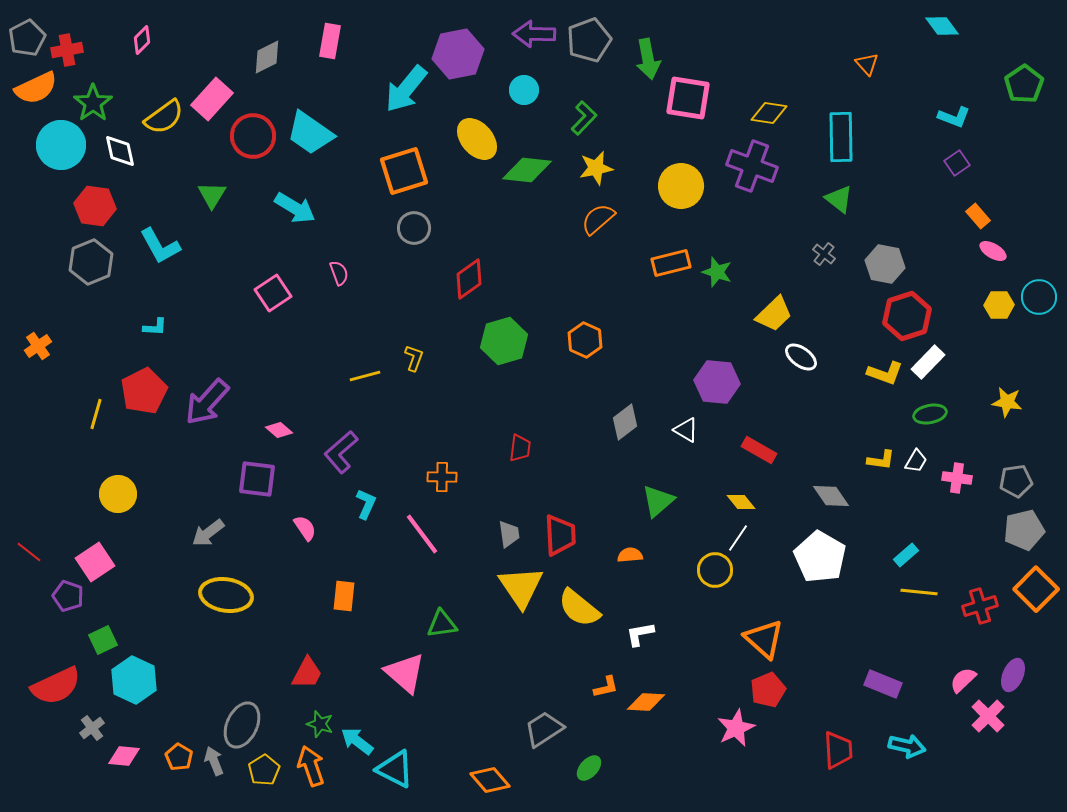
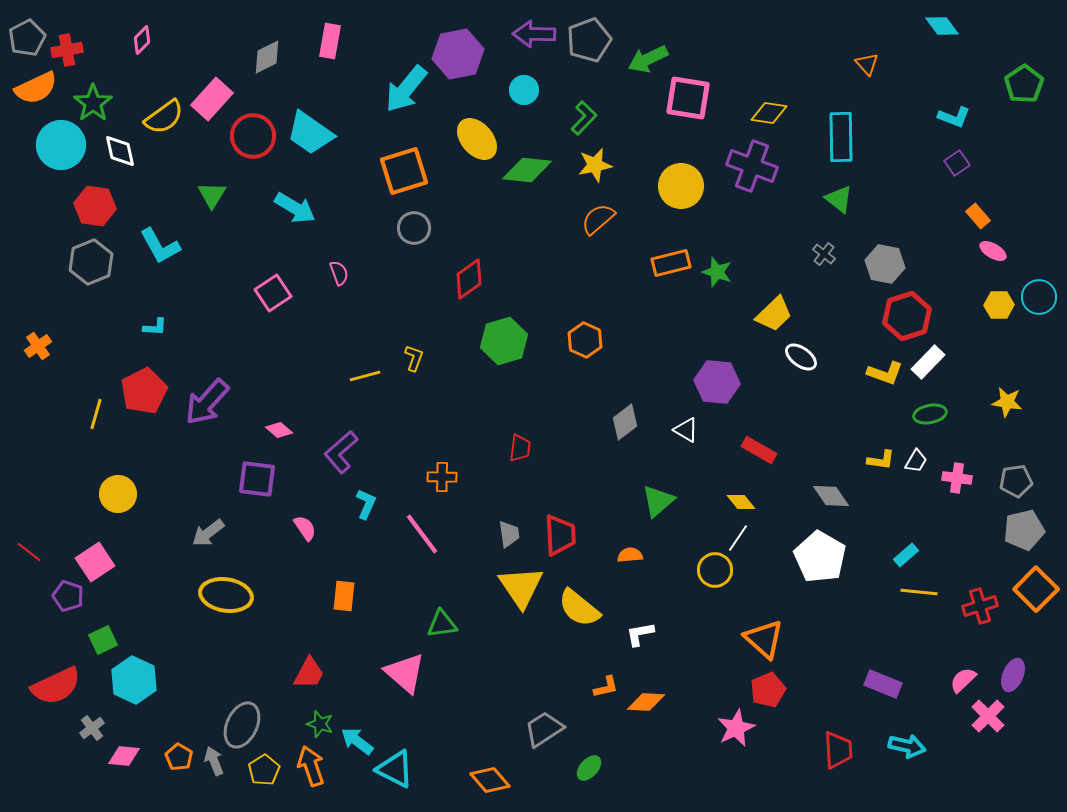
green arrow at (648, 59): rotated 75 degrees clockwise
yellow star at (596, 168): moved 1 px left, 3 px up
red trapezoid at (307, 673): moved 2 px right
